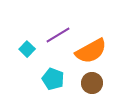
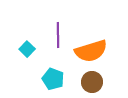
purple line: rotated 60 degrees counterclockwise
orange semicircle: rotated 12 degrees clockwise
brown circle: moved 1 px up
